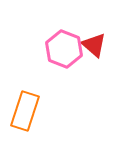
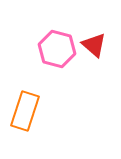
pink hexagon: moved 7 px left; rotated 6 degrees counterclockwise
